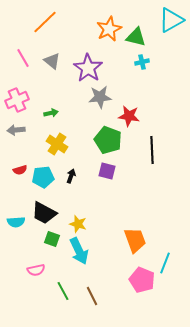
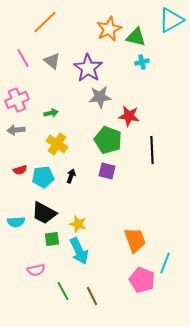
green square: rotated 28 degrees counterclockwise
